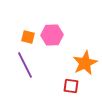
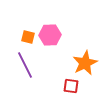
pink hexagon: moved 2 px left
